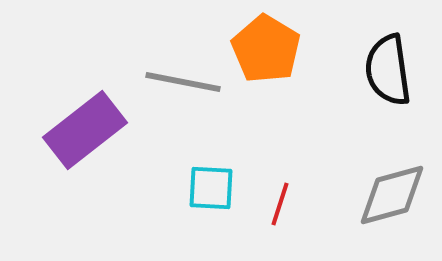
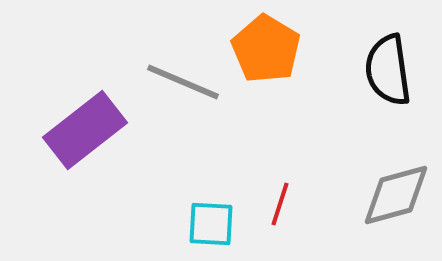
gray line: rotated 12 degrees clockwise
cyan square: moved 36 px down
gray diamond: moved 4 px right
